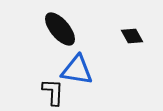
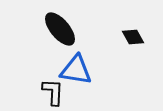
black diamond: moved 1 px right, 1 px down
blue triangle: moved 1 px left
